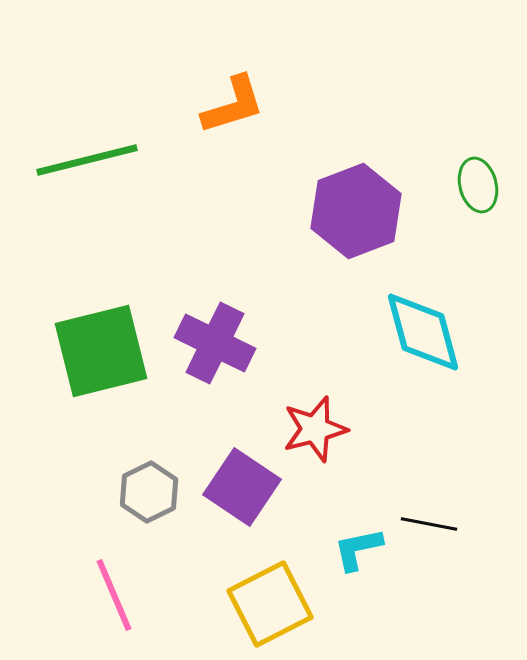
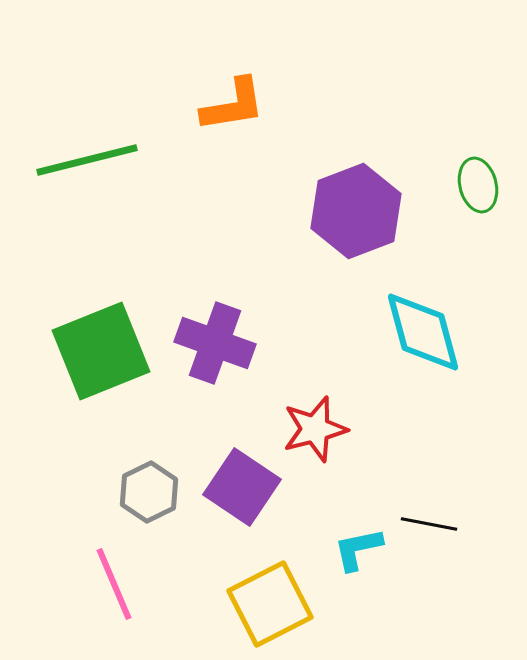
orange L-shape: rotated 8 degrees clockwise
purple cross: rotated 6 degrees counterclockwise
green square: rotated 8 degrees counterclockwise
pink line: moved 11 px up
